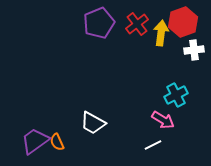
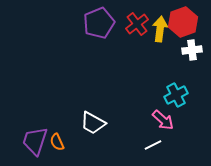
yellow arrow: moved 1 px left, 4 px up
white cross: moved 2 px left
pink arrow: rotated 10 degrees clockwise
purple trapezoid: rotated 36 degrees counterclockwise
